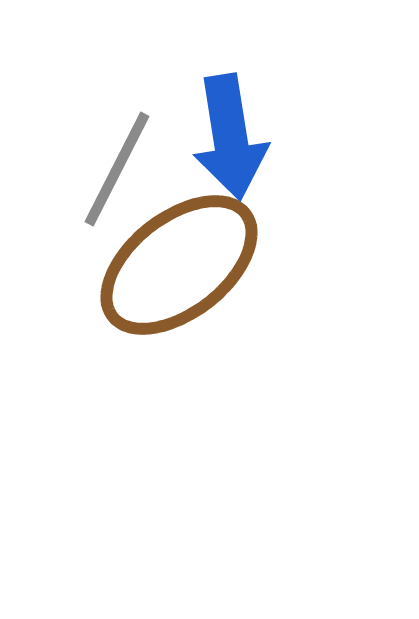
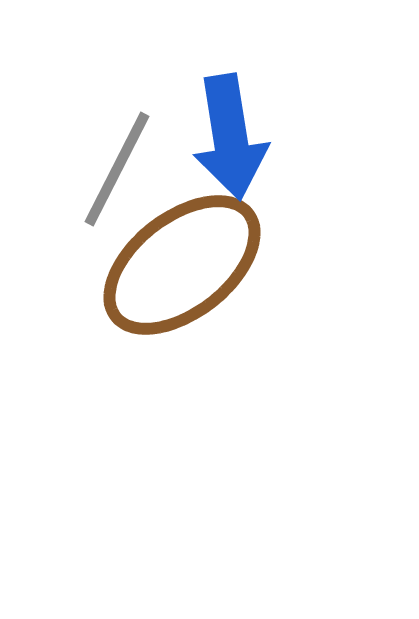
brown ellipse: moved 3 px right
